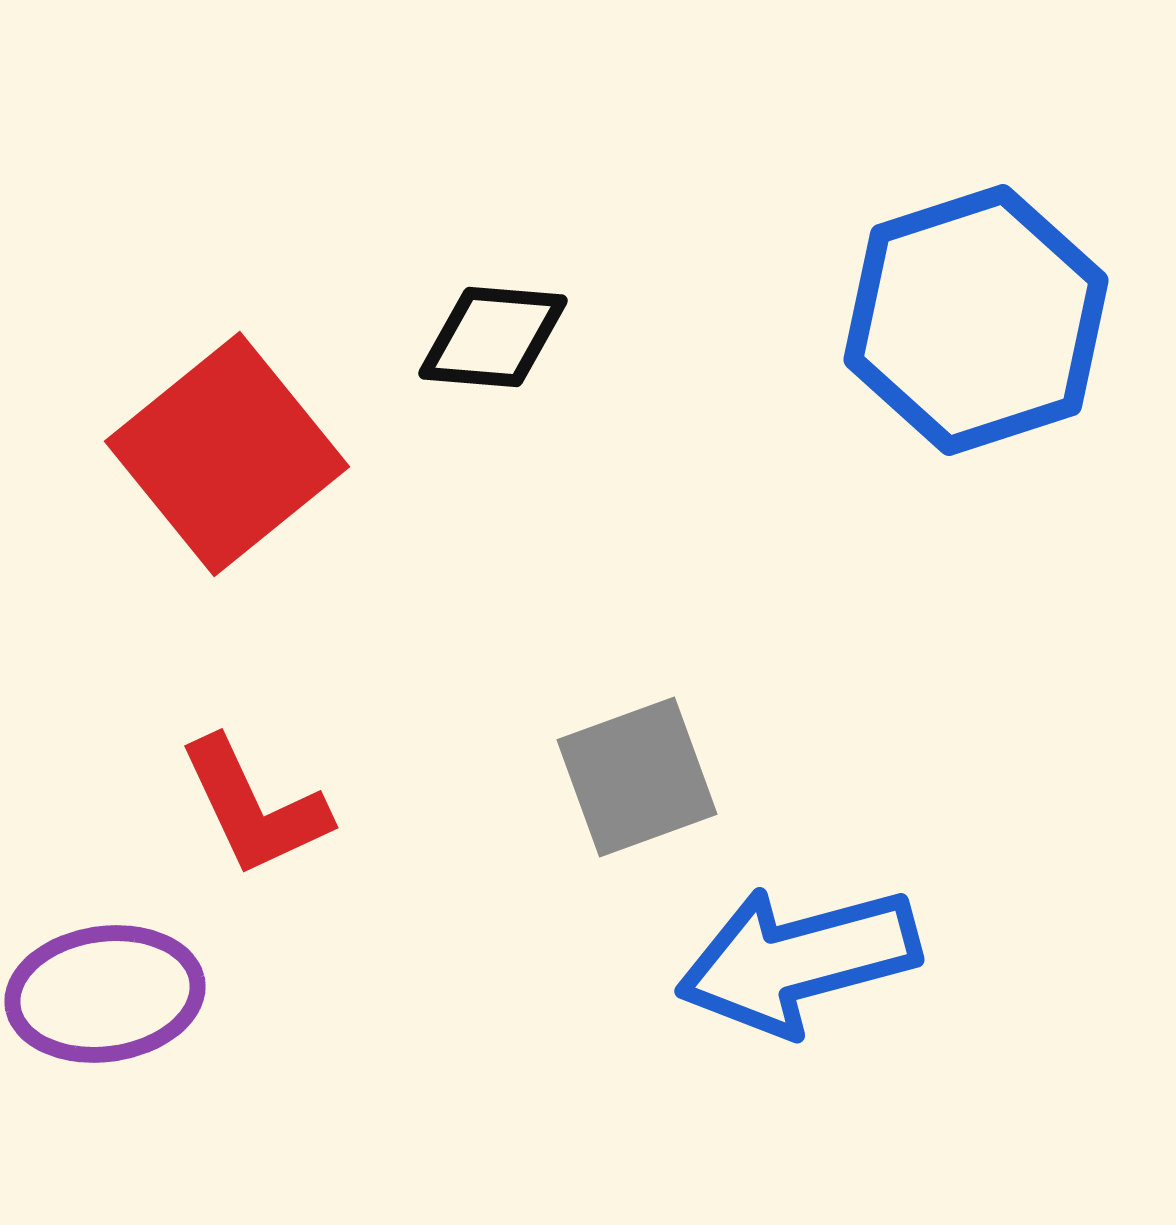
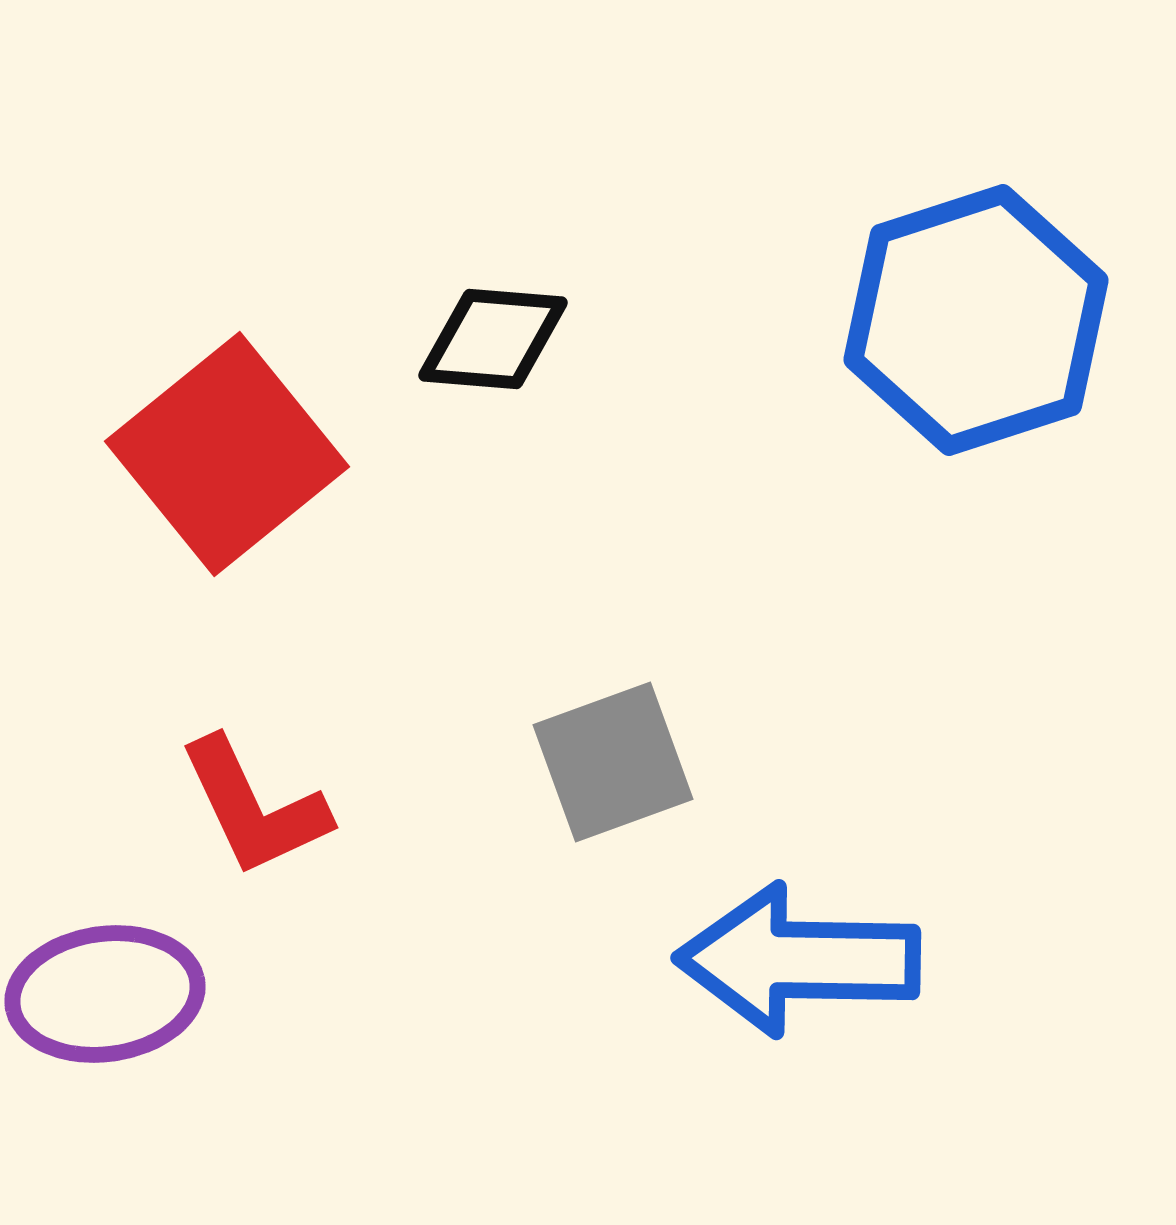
black diamond: moved 2 px down
gray square: moved 24 px left, 15 px up
blue arrow: rotated 16 degrees clockwise
